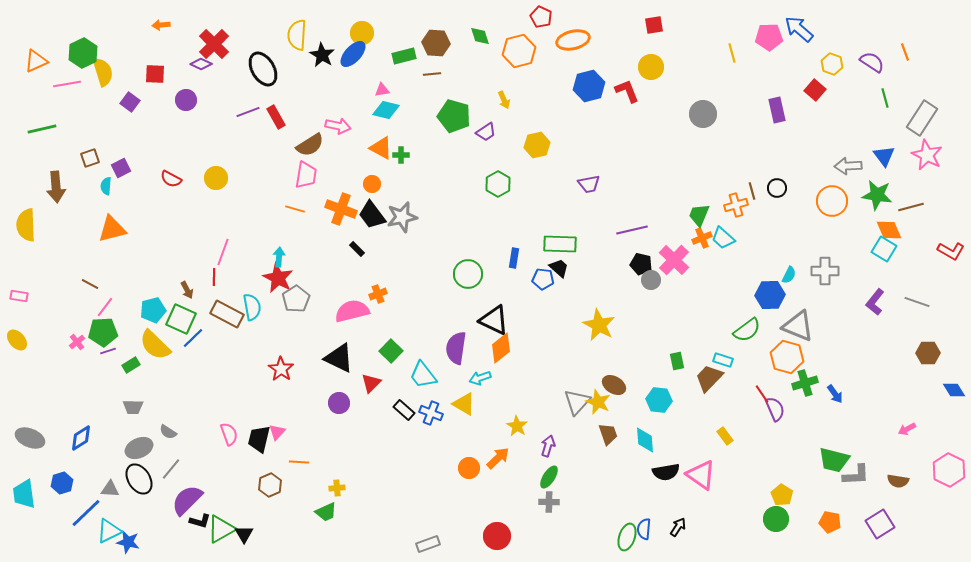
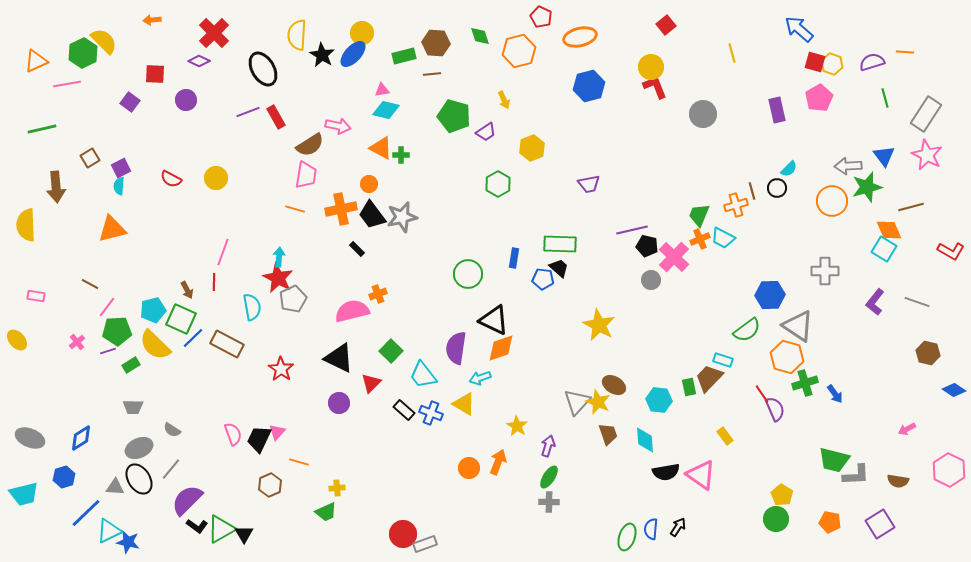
orange arrow at (161, 25): moved 9 px left, 5 px up
red square at (654, 25): moved 12 px right; rotated 30 degrees counterclockwise
pink pentagon at (769, 37): moved 50 px right, 61 px down; rotated 28 degrees counterclockwise
orange ellipse at (573, 40): moved 7 px right, 3 px up
red cross at (214, 44): moved 11 px up
orange line at (905, 52): rotated 66 degrees counterclockwise
purple semicircle at (872, 62): rotated 50 degrees counterclockwise
purple diamond at (201, 64): moved 2 px left, 3 px up
yellow semicircle at (103, 72): moved 1 px right, 31 px up; rotated 28 degrees counterclockwise
red square at (815, 90): moved 28 px up; rotated 25 degrees counterclockwise
red L-shape at (627, 91): moved 28 px right, 4 px up
gray rectangle at (922, 118): moved 4 px right, 4 px up
yellow hexagon at (537, 145): moved 5 px left, 3 px down; rotated 10 degrees counterclockwise
brown square at (90, 158): rotated 12 degrees counterclockwise
orange circle at (372, 184): moved 3 px left
cyan semicircle at (106, 186): moved 13 px right
green star at (877, 195): moved 10 px left, 8 px up; rotated 24 degrees counterclockwise
orange cross at (341, 209): rotated 32 degrees counterclockwise
orange cross at (702, 238): moved 2 px left, 1 px down
cyan trapezoid at (723, 238): rotated 15 degrees counterclockwise
pink cross at (674, 260): moved 3 px up
black pentagon at (641, 264): moved 6 px right, 18 px up
cyan semicircle at (789, 275): moved 106 px up; rotated 18 degrees clockwise
red line at (214, 277): moved 5 px down
pink rectangle at (19, 296): moved 17 px right
gray pentagon at (296, 299): moved 3 px left; rotated 8 degrees clockwise
pink line at (105, 307): moved 2 px right
brown rectangle at (227, 314): moved 30 px down
gray triangle at (798, 326): rotated 12 degrees clockwise
green pentagon at (103, 332): moved 14 px right, 1 px up
orange diamond at (501, 348): rotated 20 degrees clockwise
brown hexagon at (928, 353): rotated 15 degrees clockwise
green rectangle at (677, 361): moved 12 px right, 26 px down
blue diamond at (954, 390): rotated 25 degrees counterclockwise
gray semicircle at (168, 432): moved 4 px right, 2 px up
pink semicircle at (229, 434): moved 4 px right
black trapezoid at (259, 439): rotated 12 degrees clockwise
orange arrow at (498, 458): moved 4 px down; rotated 25 degrees counterclockwise
orange line at (299, 462): rotated 12 degrees clockwise
blue hexagon at (62, 483): moved 2 px right, 6 px up
gray triangle at (110, 489): moved 5 px right, 2 px up
cyan trapezoid at (24, 494): rotated 96 degrees counterclockwise
black L-shape at (200, 521): moved 3 px left, 5 px down; rotated 20 degrees clockwise
blue semicircle at (644, 529): moved 7 px right
red circle at (497, 536): moved 94 px left, 2 px up
gray rectangle at (428, 544): moved 3 px left
